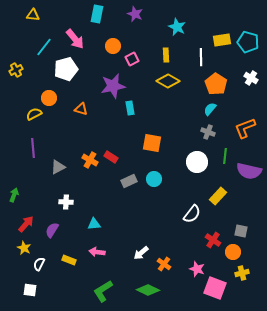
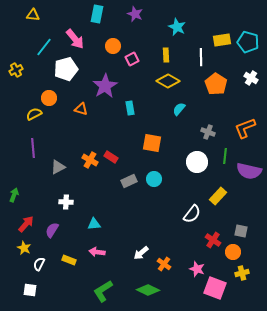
purple star at (113, 86): moved 8 px left; rotated 20 degrees counterclockwise
cyan semicircle at (210, 109): moved 31 px left
